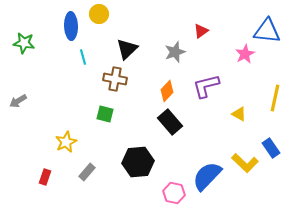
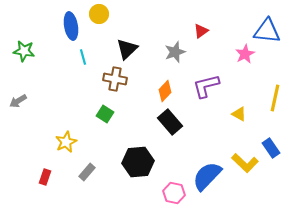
blue ellipse: rotated 8 degrees counterclockwise
green star: moved 8 px down
orange diamond: moved 2 px left
green square: rotated 18 degrees clockwise
